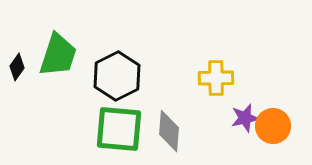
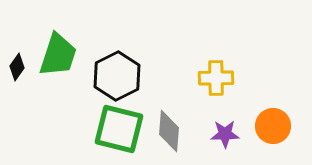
purple star: moved 20 px left, 16 px down; rotated 12 degrees clockwise
green square: rotated 9 degrees clockwise
